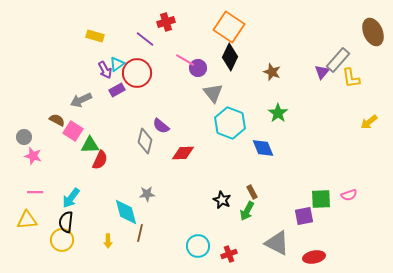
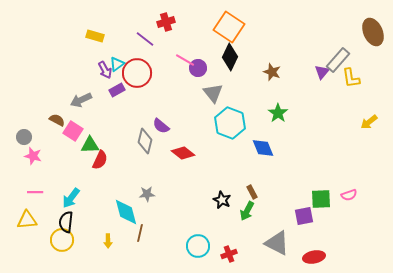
red diamond at (183, 153): rotated 40 degrees clockwise
